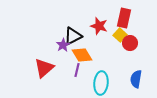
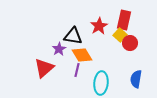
red rectangle: moved 2 px down
red star: rotated 24 degrees clockwise
black triangle: rotated 36 degrees clockwise
purple star: moved 4 px left, 4 px down
